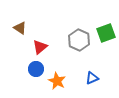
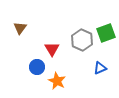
brown triangle: rotated 32 degrees clockwise
gray hexagon: moved 3 px right
red triangle: moved 12 px right, 2 px down; rotated 21 degrees counterclockwise
blue circle: moved 1 px right, 2 px up
blue triangle: moved 8 px right, 10 px up
